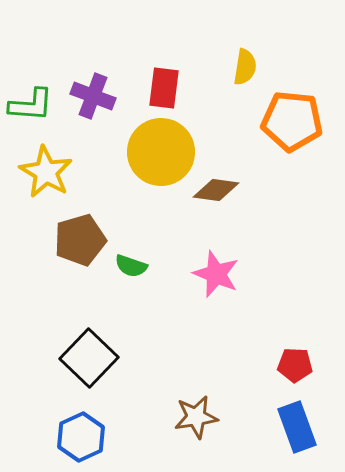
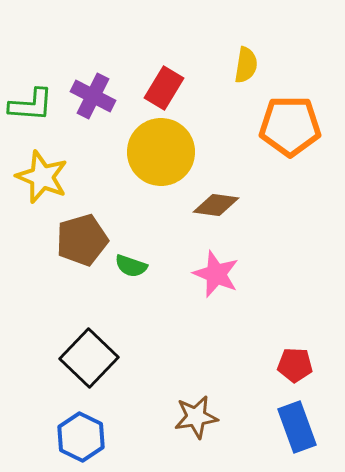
yellow semicircle: moved 1 px right, 2 px up
red rectangle: rotated 24 degrees clockwise
purple cross: rotated 6 degrees clockwise
orange pentagon: moved 2 px left, 5 px down; rotated 6 degrees counterclockwise
yellow star: moved 4 px left, 5 px down; rotated 8 degrees counterclockwise
brown diamond: moved 15 px down
brown pentagon: moved 2 px right
blue hexagon: rotated 9 degrees counterclockwise
